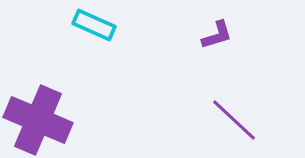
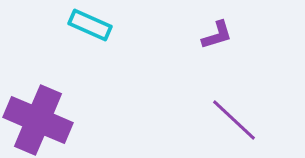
cyan rectangle: moved 4 px left
